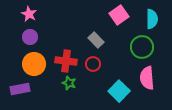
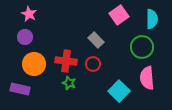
purple circle: moved 5 px left
purple rectangle: rotated 24 degrees clockwise
